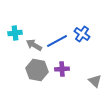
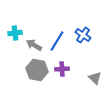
blue cross: moved 1 px right, 1 px down
blue line: rotated 30 degrees counterclockwise
gray triangle: moved 3 px up
